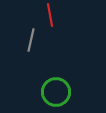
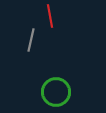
red line: moved 1 px down
